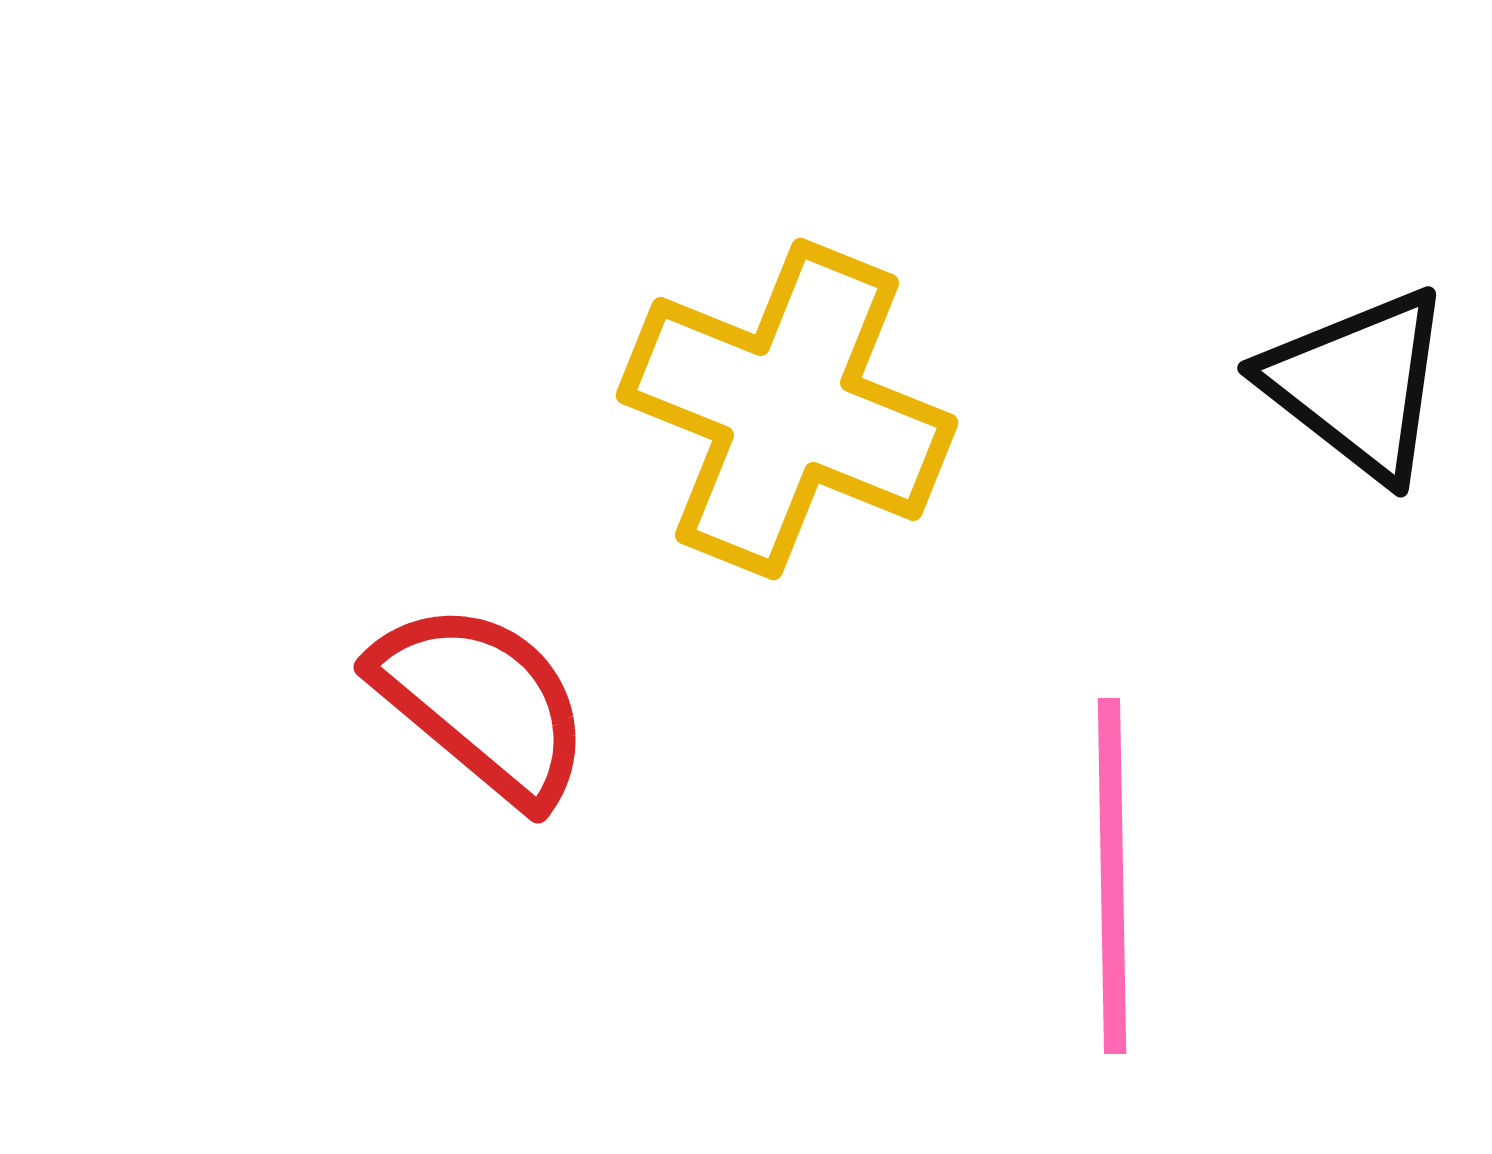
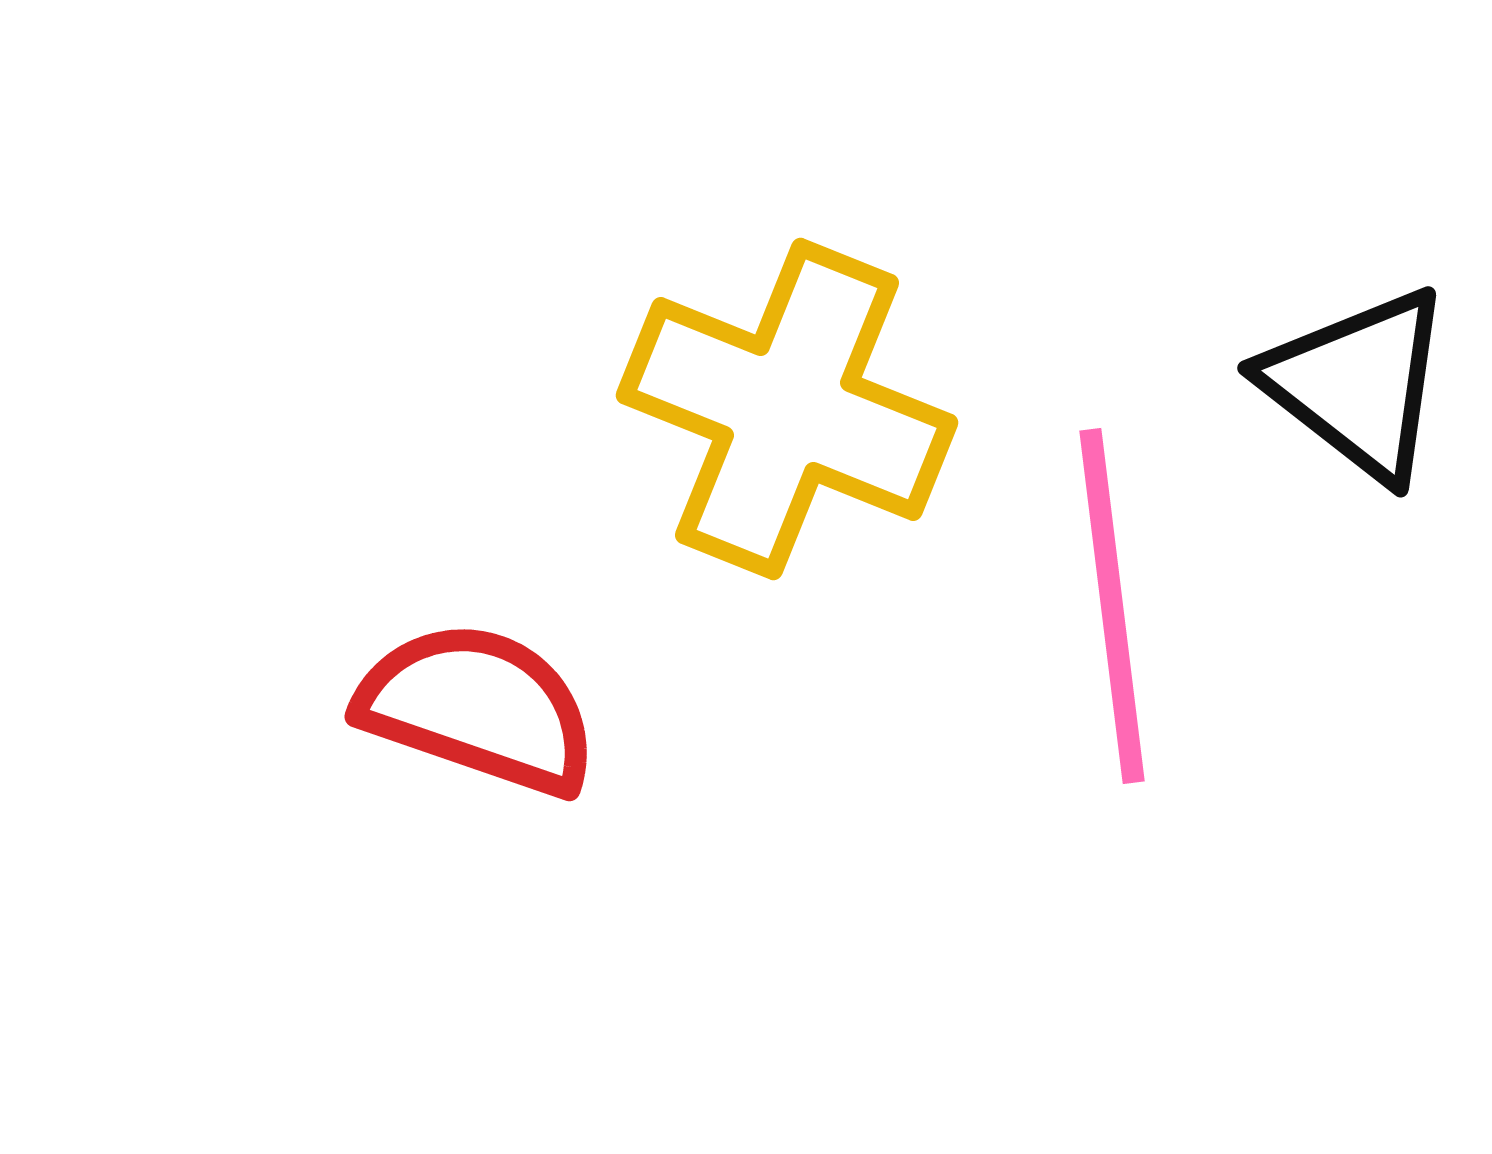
red semicircle: moved 4 px left, 5 px down; rotated 21 degrees counterclockwise
pink line: moved 270 px up; rotated 6 degrees counterclockwise
